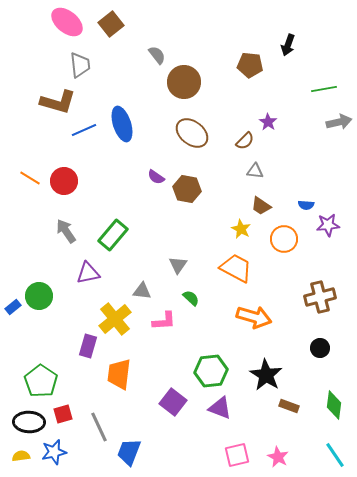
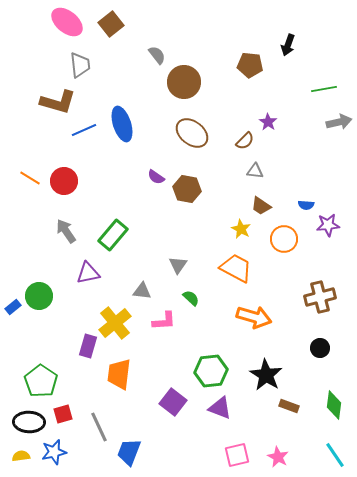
yellow cross at (115, 319): moved 4 px down
